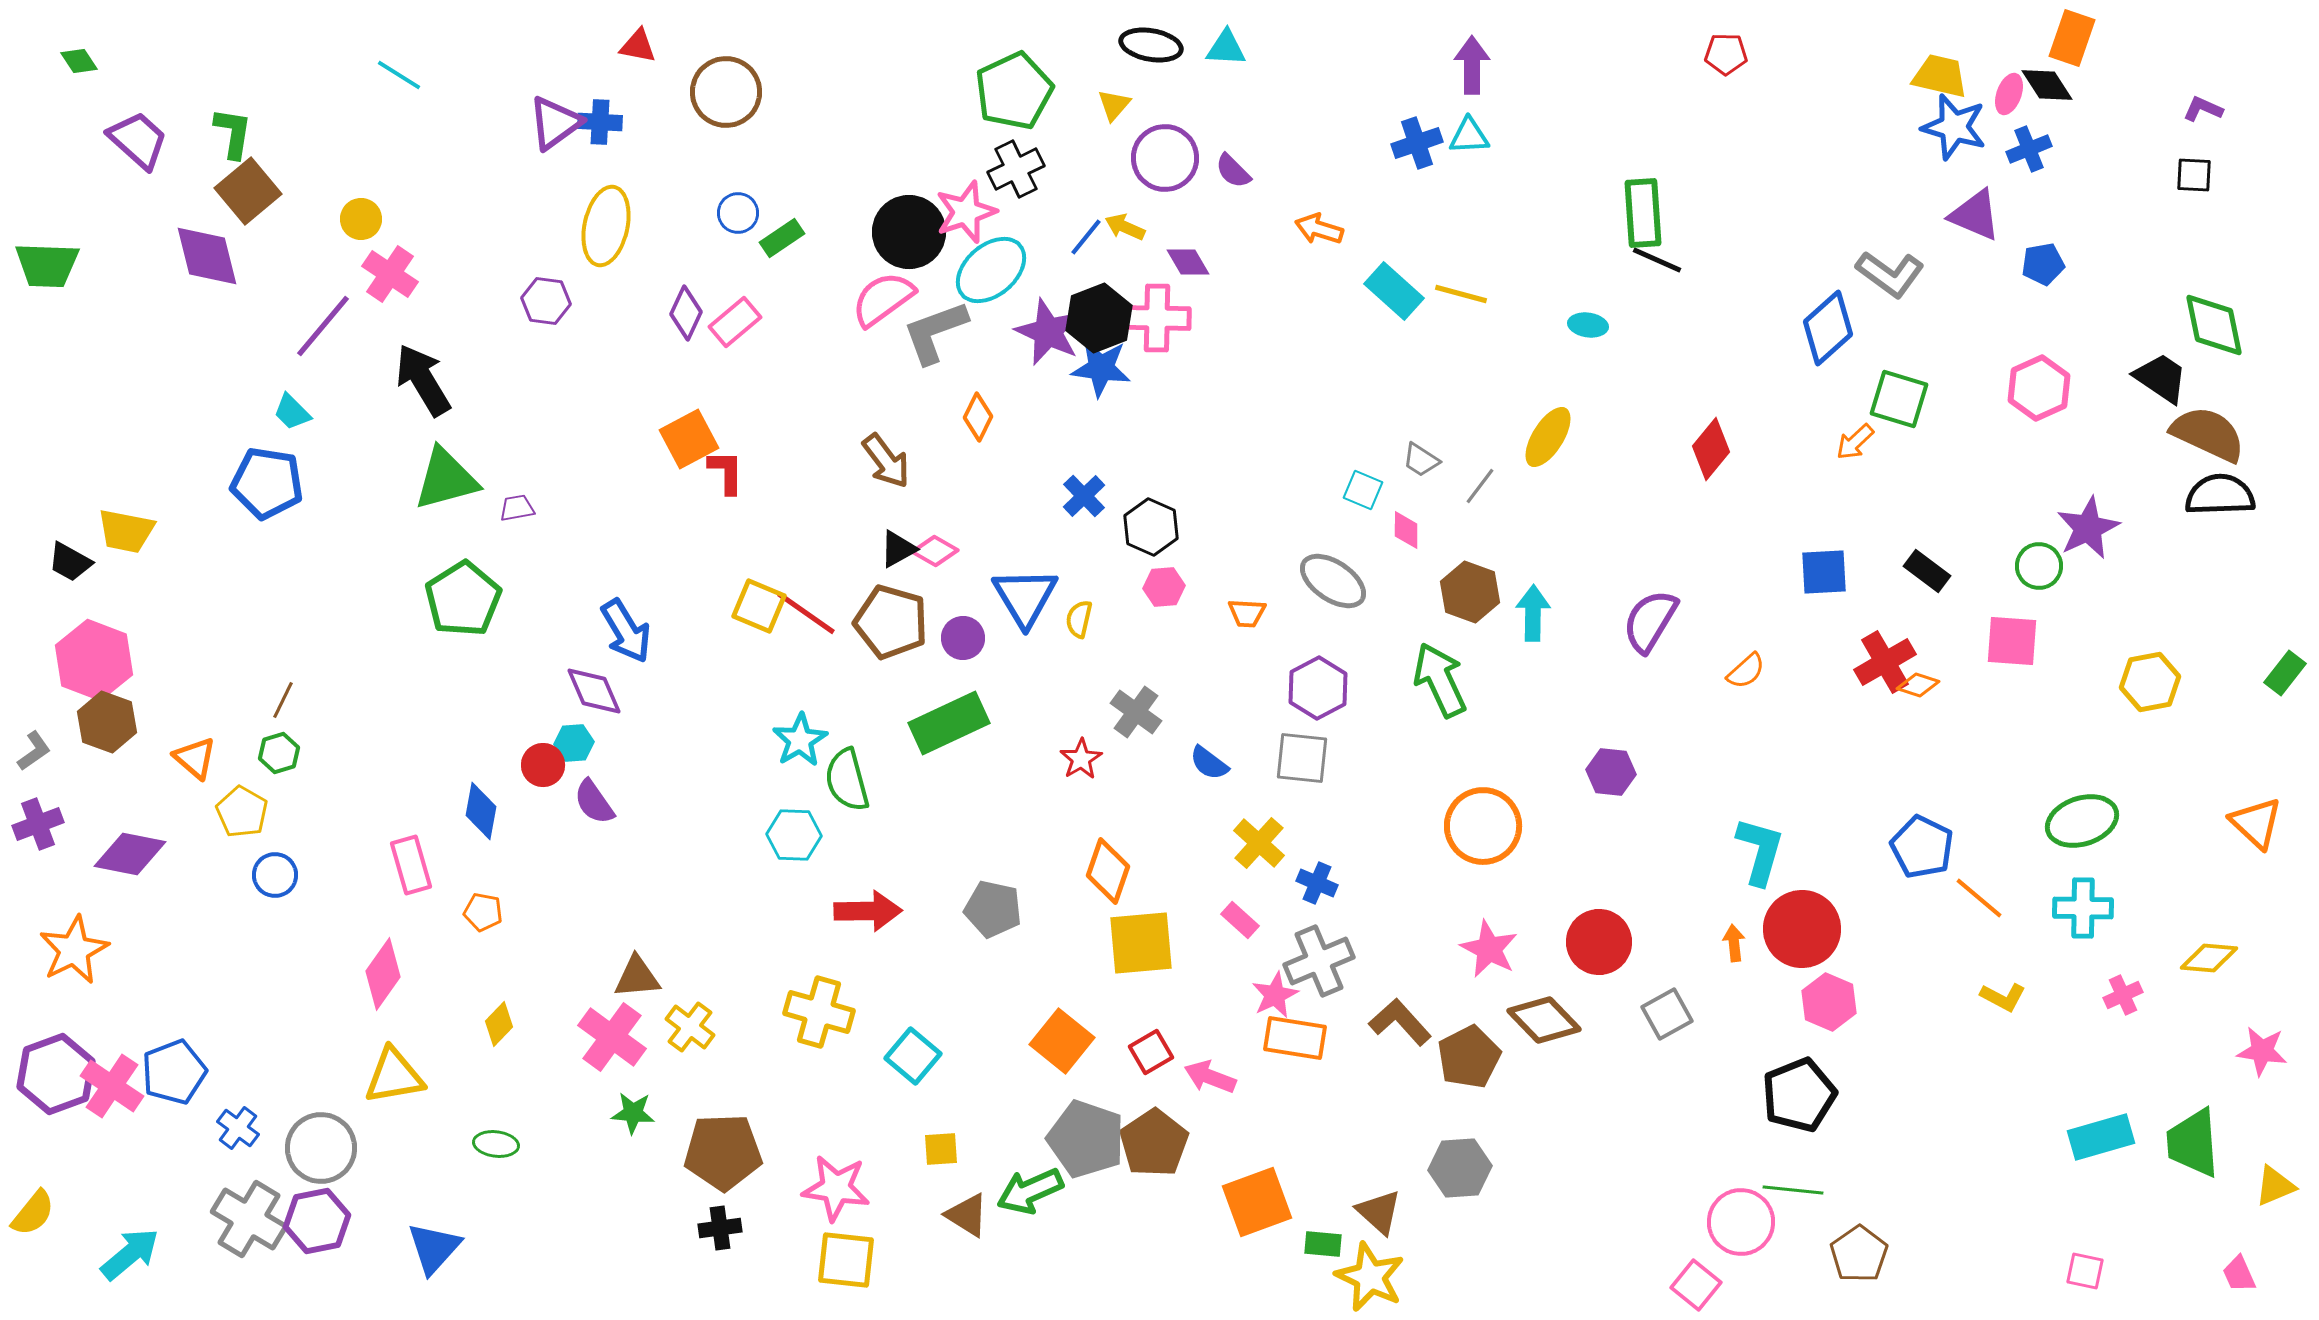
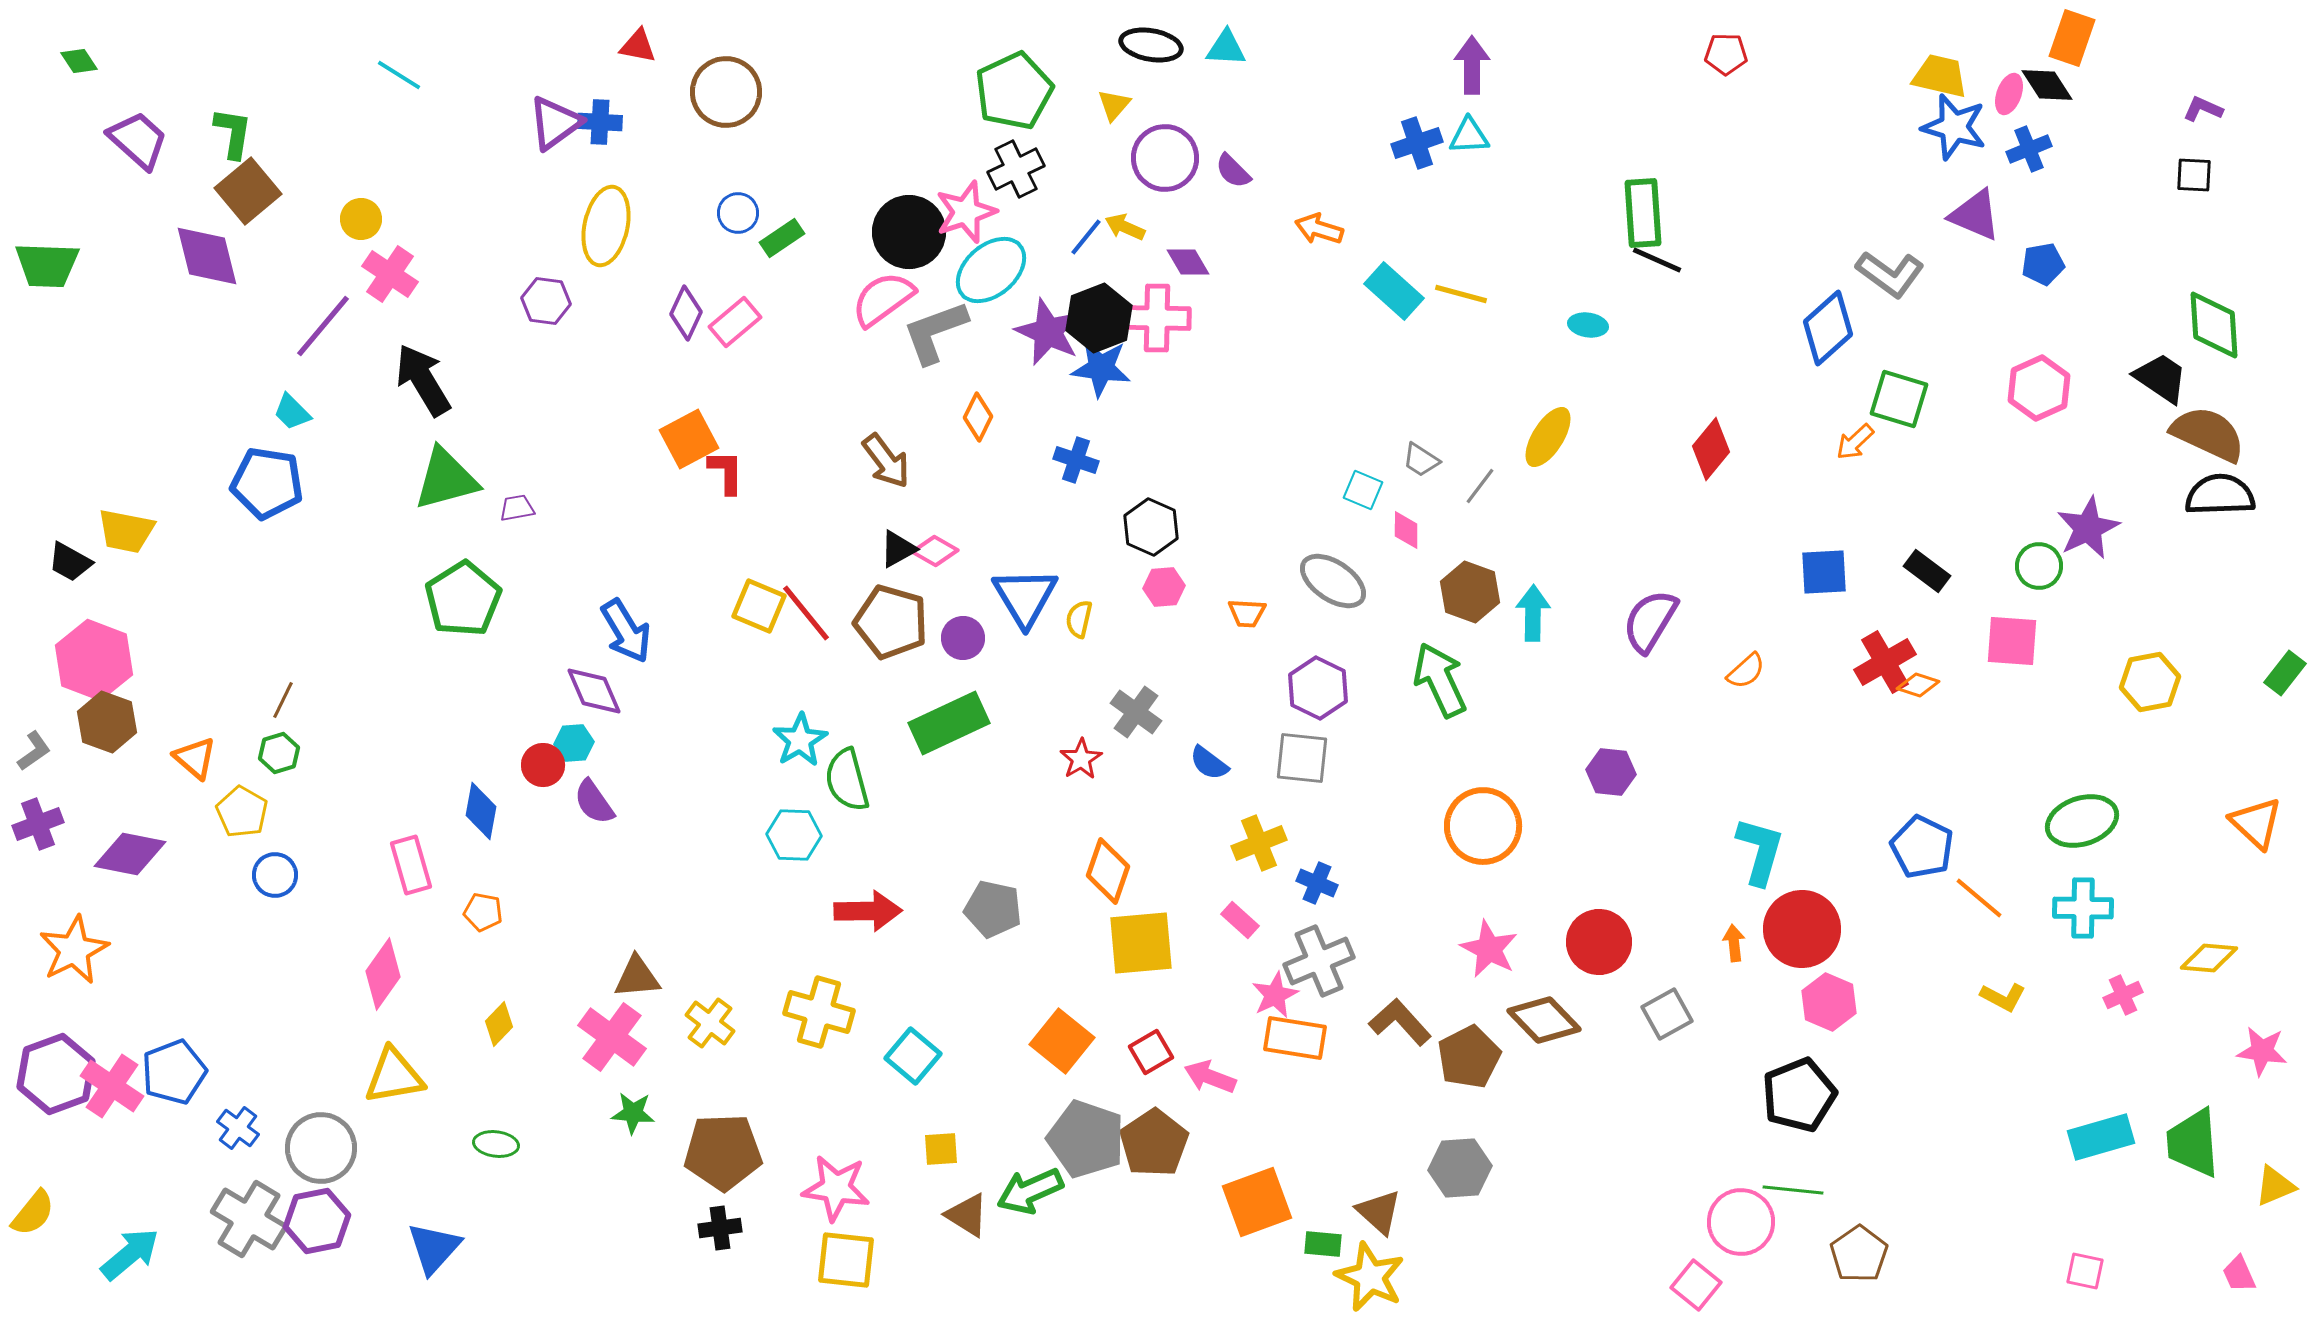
green diamond at (2214, 325): rotated 8 degrees clockwise
blue cross at (1084, 496): moved 8 px left, 36 px up; rotated 27 degrees counterclockwise
red line at (806, 613): rotated 16 degrees clockwise
purple hexagon at (1318, 688): rotated 6 degrees counterclockwise
yellow cross at (1259, 843): rotated 26 degrees clockwise
yellow cross at (690, 1027): moved 20 px right, 4 px up
